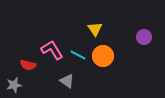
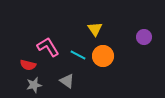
pink L-shape: moved 4 px left, 3 px up
gray star: moved 20 px right
